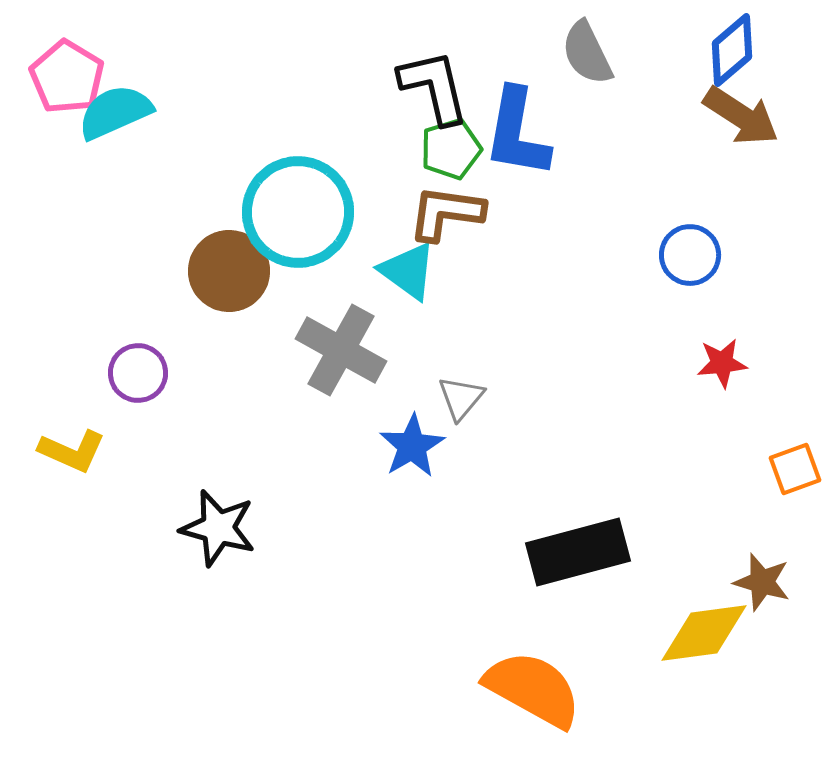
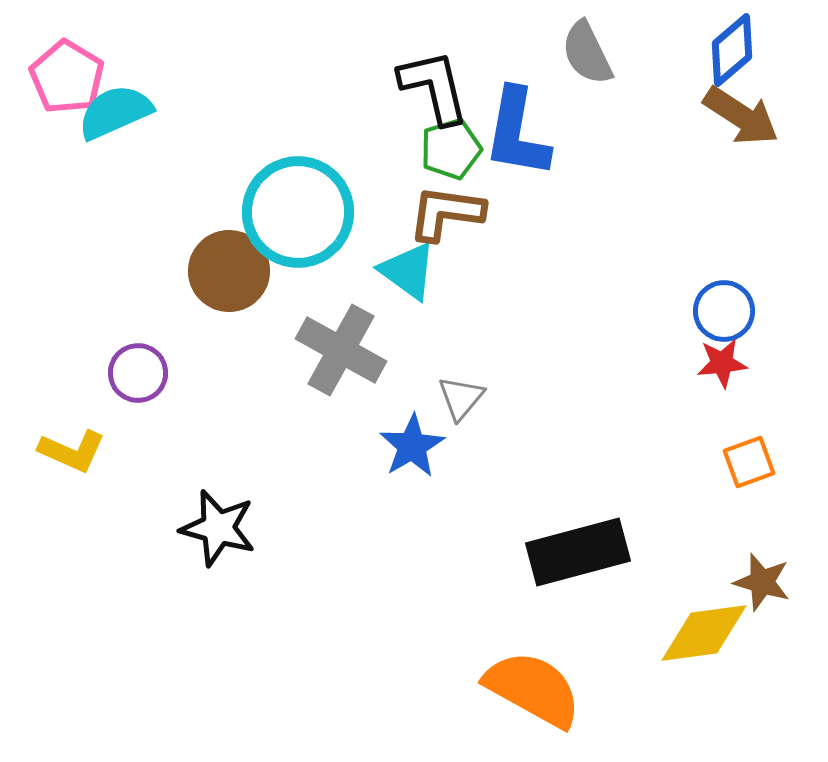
blue circle: moved 34 px right, 56 px down
orange square: moved 46 px left, 7 px up
